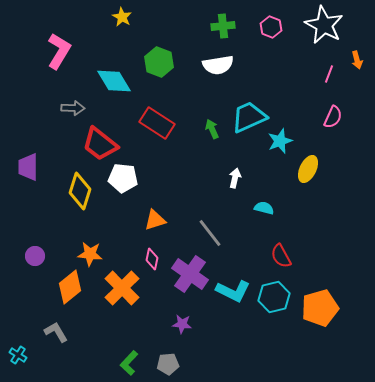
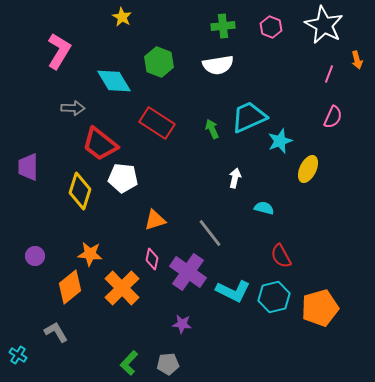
purple cross: moved 2 px left, 2 px up
